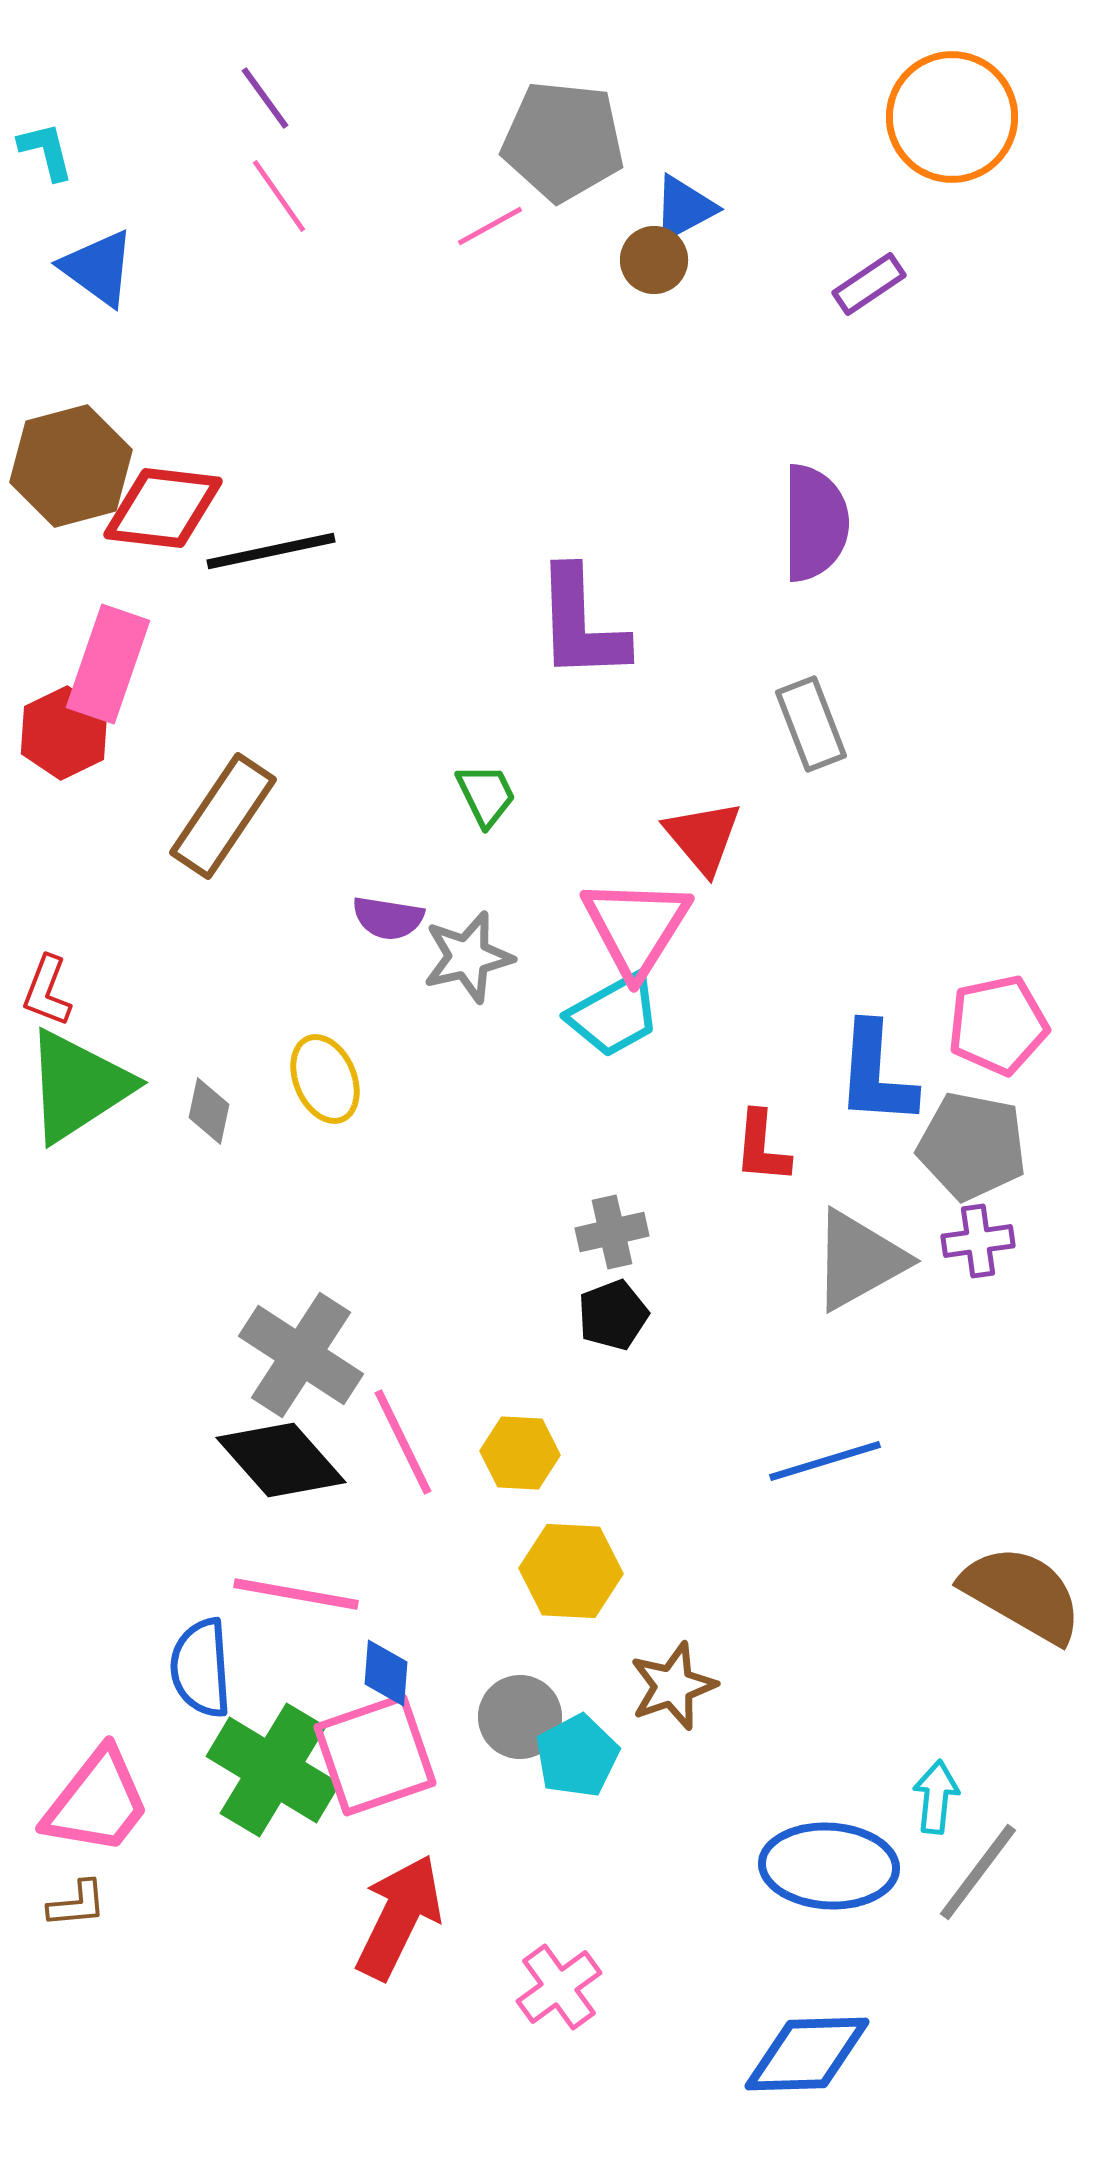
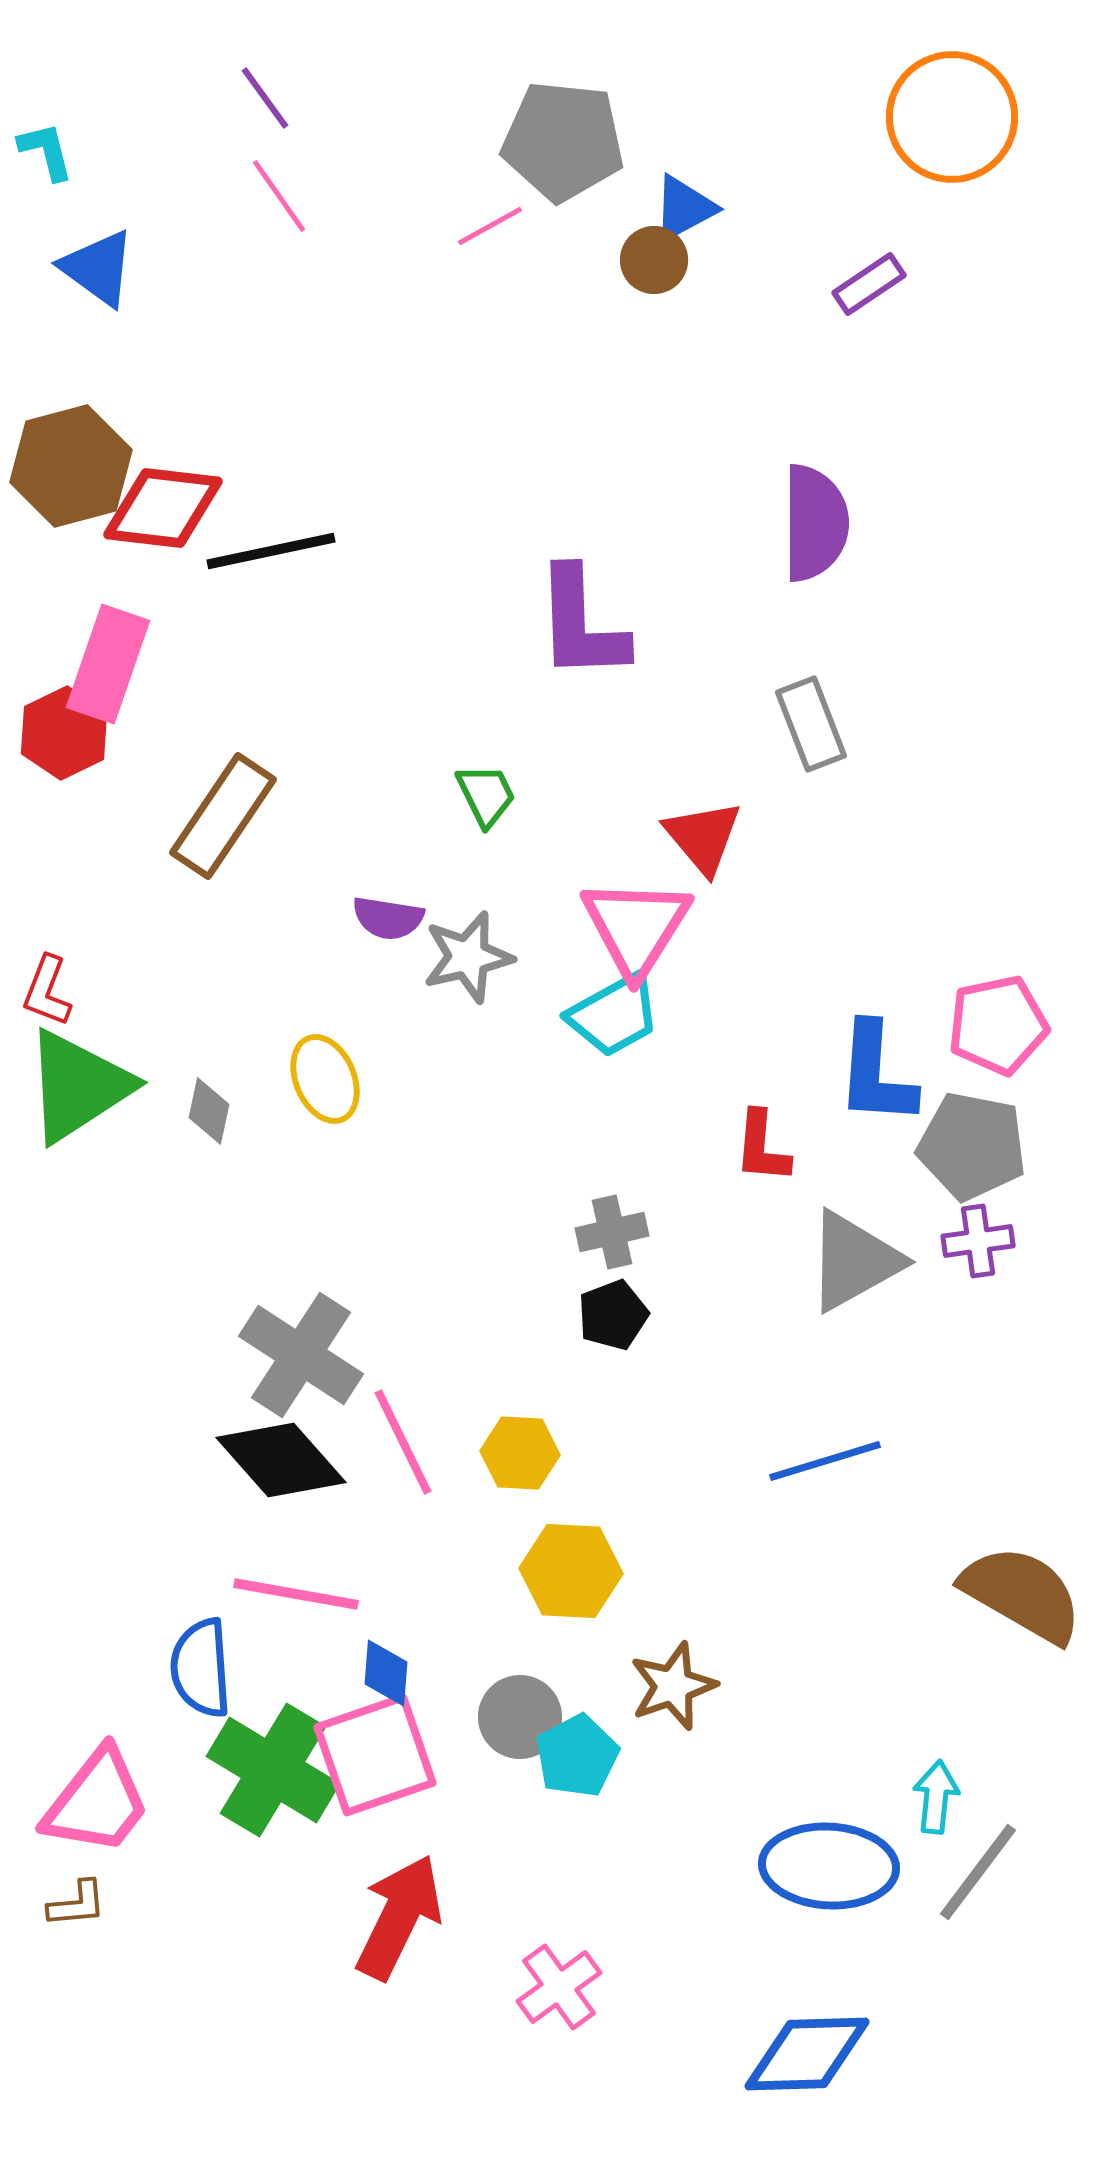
gray triangle at (859, 1260): moved 5 px left, 1 px down
